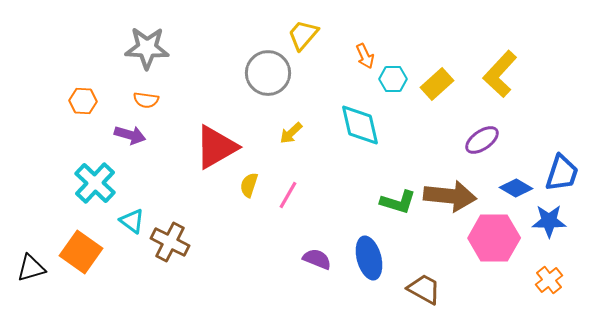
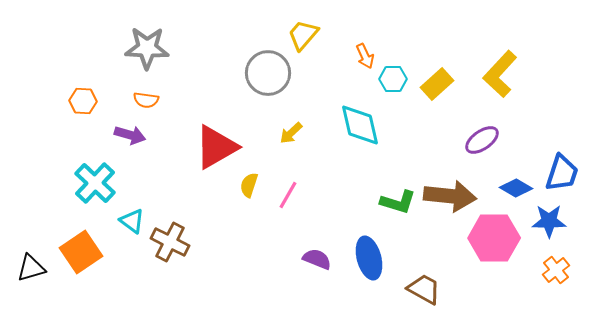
orange square: rotated 21 degrees clockwise
orange cross: moved 7 px right, 10 px up
